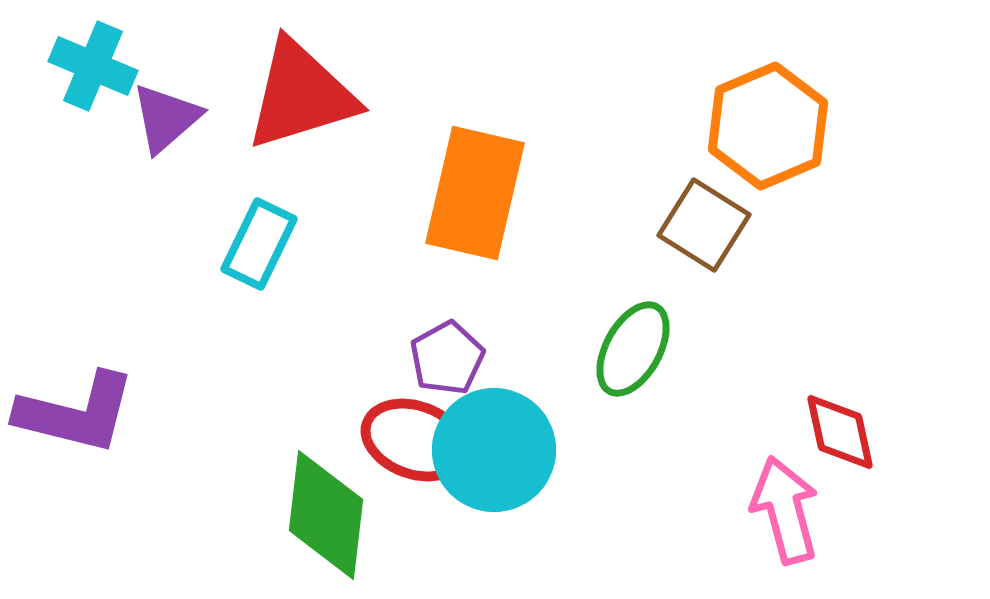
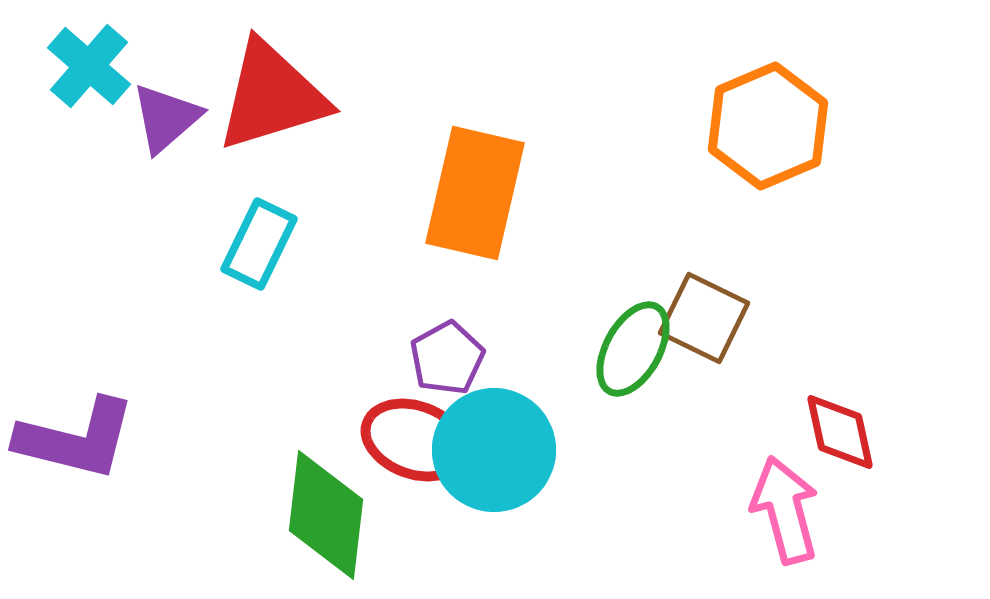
cyan cross: moved 4 px left; rotated 18 degrees clockwise
red triangle: moved 29 px left, 1 px down
brown square: moved 93 px down; rotated 6 degrees counterclockwise
purple L-shape: moved 26 px down
